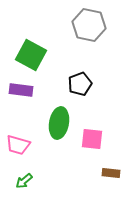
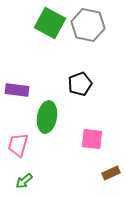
gray hexagon: moved 1 px left
green square: moved 19 px right, 32 px up
purple rectangle: moved 4 px left
green ellipse: moved 12 px left, 6 px up
pink trapezoid: rotated 90 degrees clockwise
brown rectangle: rotated 30 degrees counterclockwise
